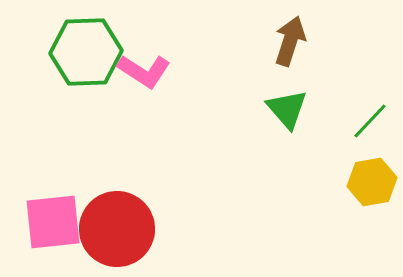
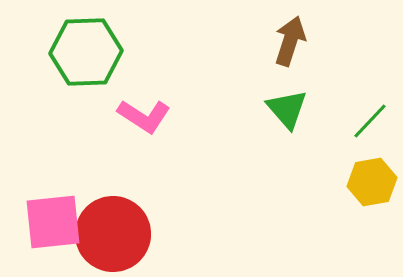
pink L-shape: moved 45 px down
red circle: moved 4 px left, 5 px down
